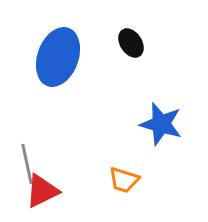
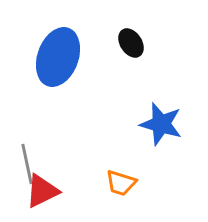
orange trapezoid: moved 3 px left, 3 px down
